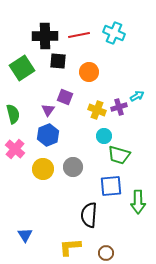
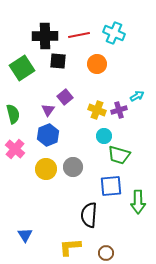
orange circle: moved 8 px right, 8 px up
purple square: rotated 28 degrees clockwise
purple cross: moved 3 px down
yellow circle: moved 3 px right
